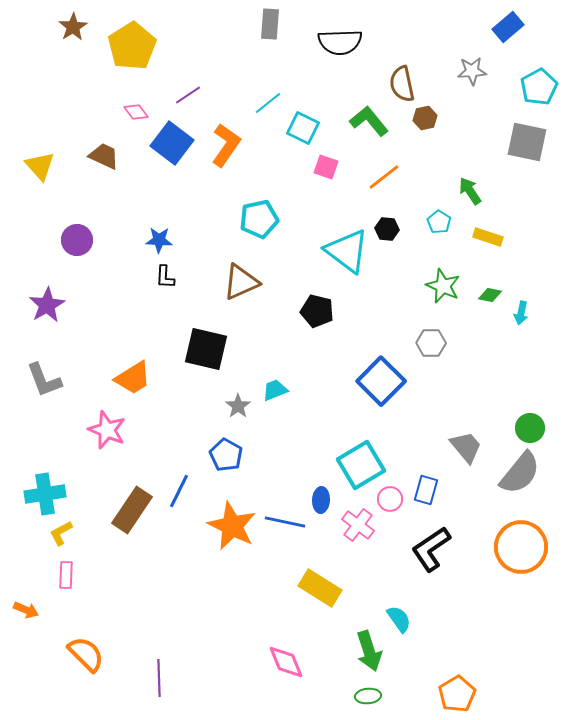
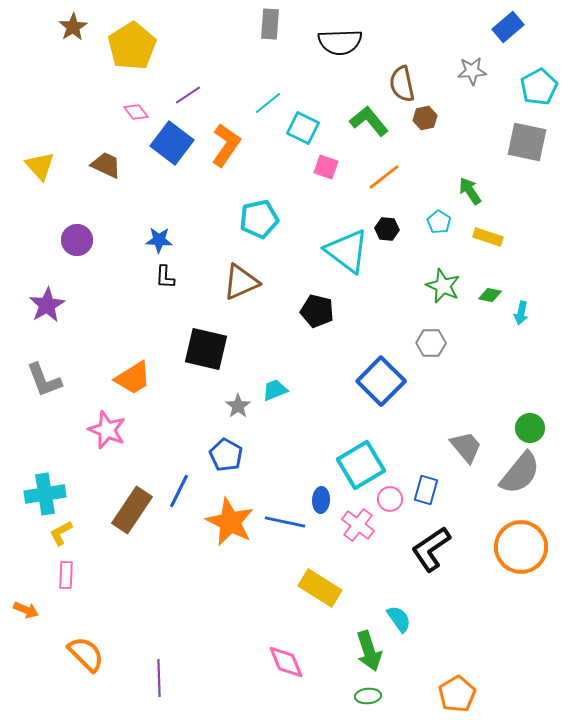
brown trapezoid at (104, 156): moved 2 px right, 9 px down
orange star at (232, 526): moved 2 px left, 4 px up
